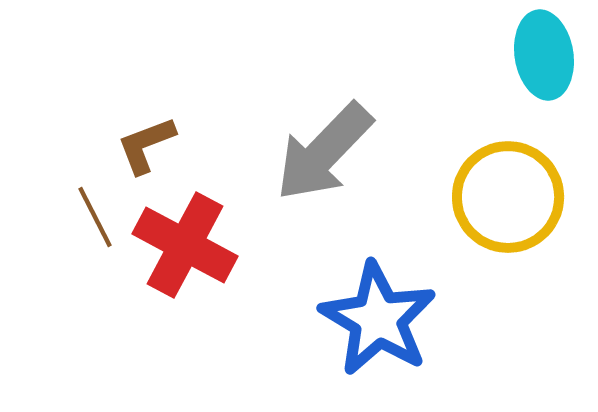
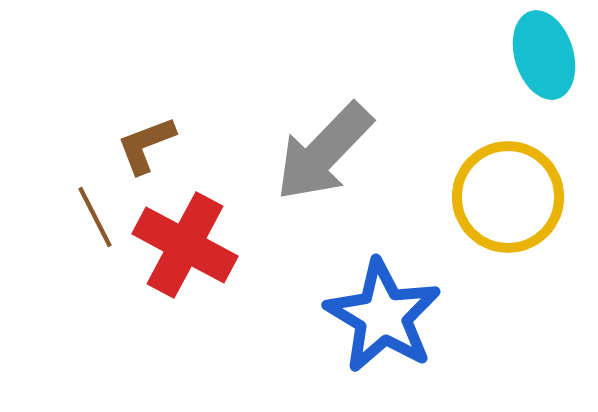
cyan ellipse: rotated 8 degrees counterclockwise
blue star: moved 5 px right, 3 px up
